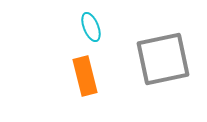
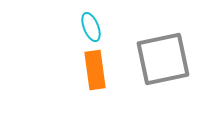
orange rectangle: moved 10 px right, 6 px up; rotated 6 degrees clockwise
